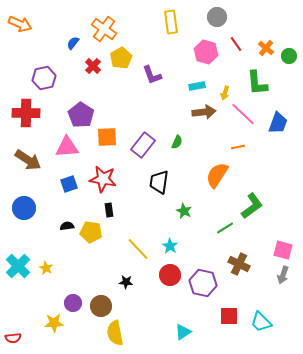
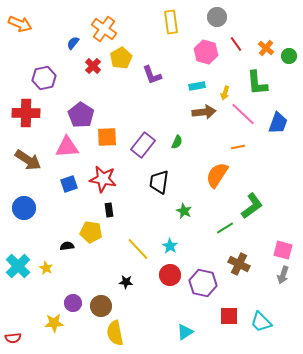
black semicircle at (67, 226): moved 20 px down
cyan triangle at (183, 332): moved 2 px right
